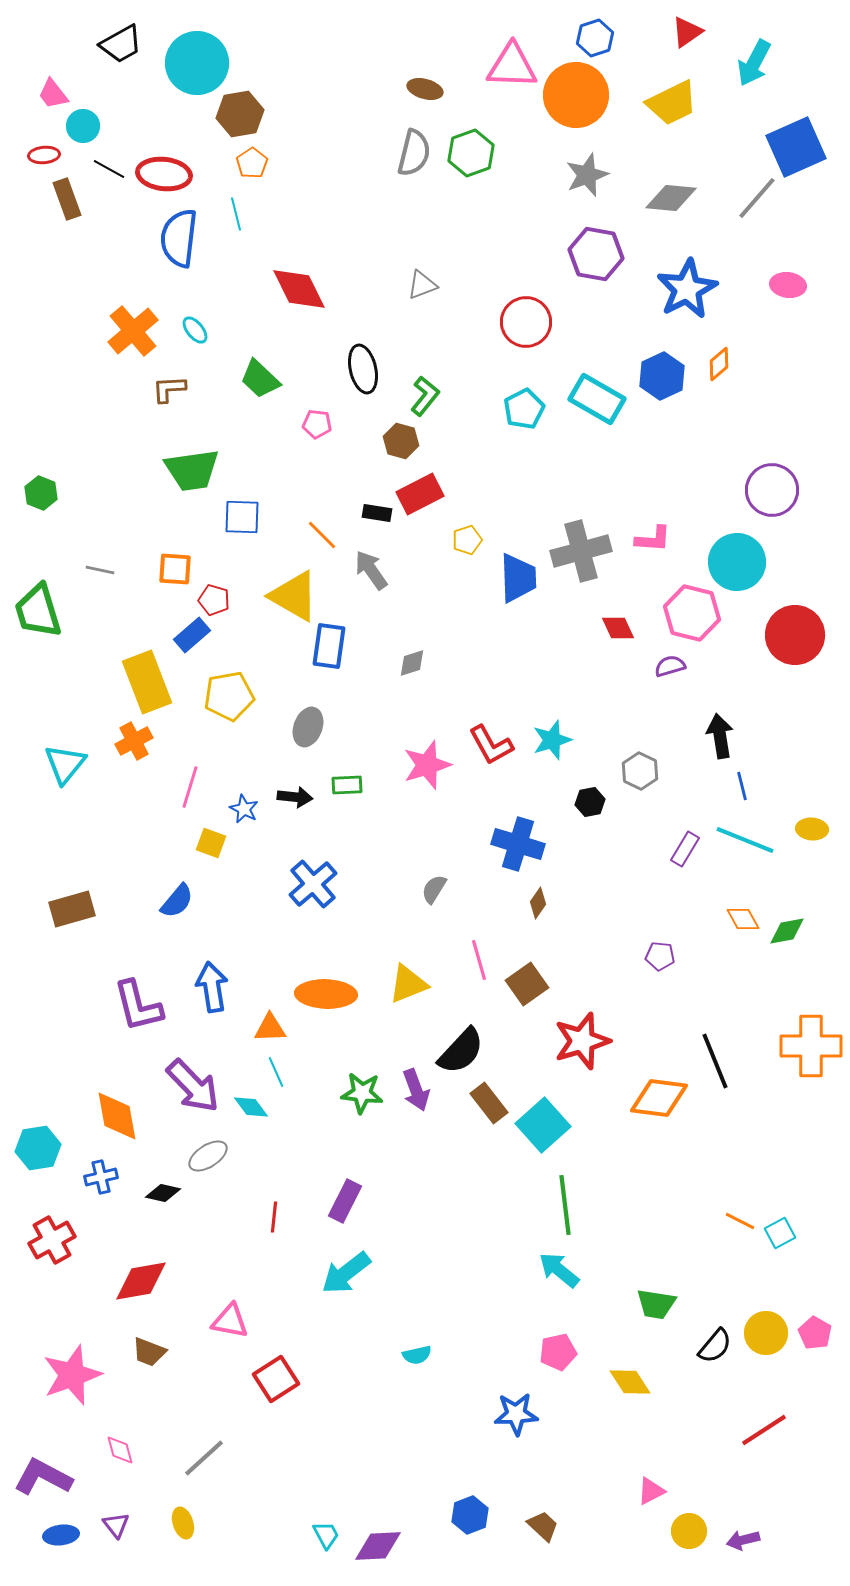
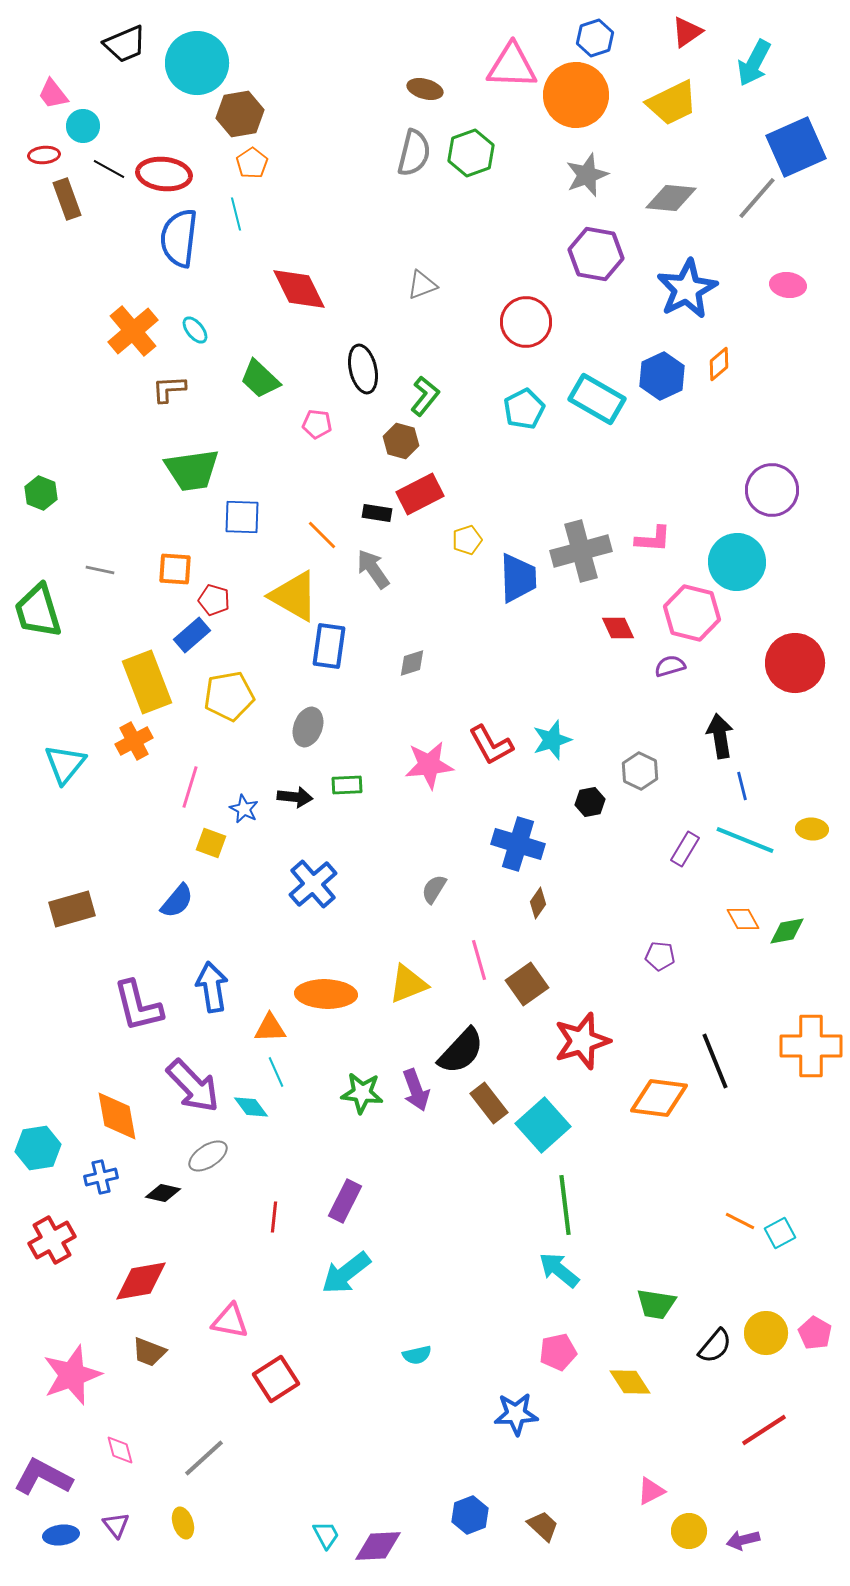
black trapezoid at (121, 44): moved 4 px right; rotated 6 degrees clockwise
gray arrow at (371, 570): moved 2 px right, 1 px up
red circle at (795, 635): moved 28 px down
pink star at (427, 765): moved 2 px right; rotated 12 degrees clockwise
